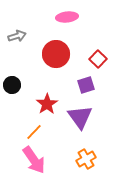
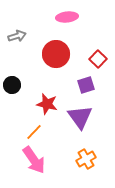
red star: rotated 25 degrees counterclockwise
